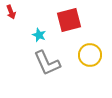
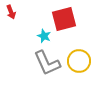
red square: moved 5 px left, 1 px up
cyan star: moved 5 px right, 1 px down
yellow circle: moved 11 px left, 6 px down
